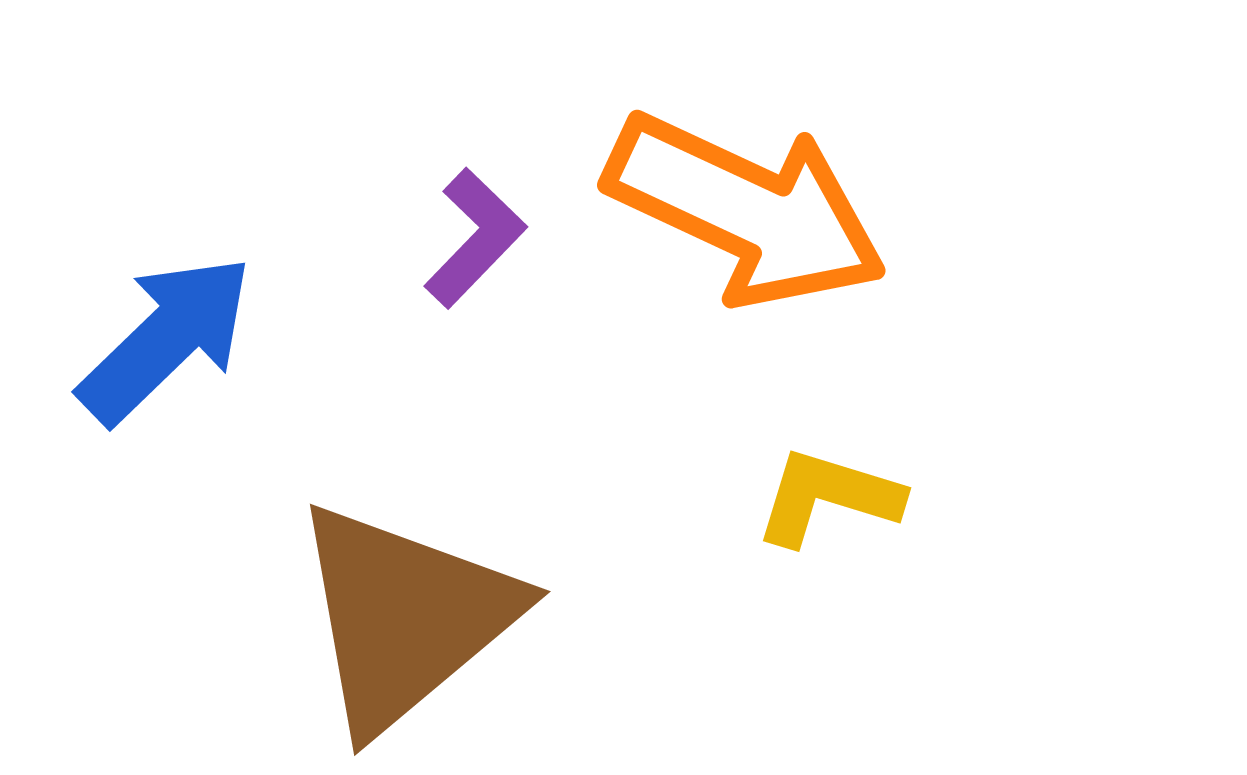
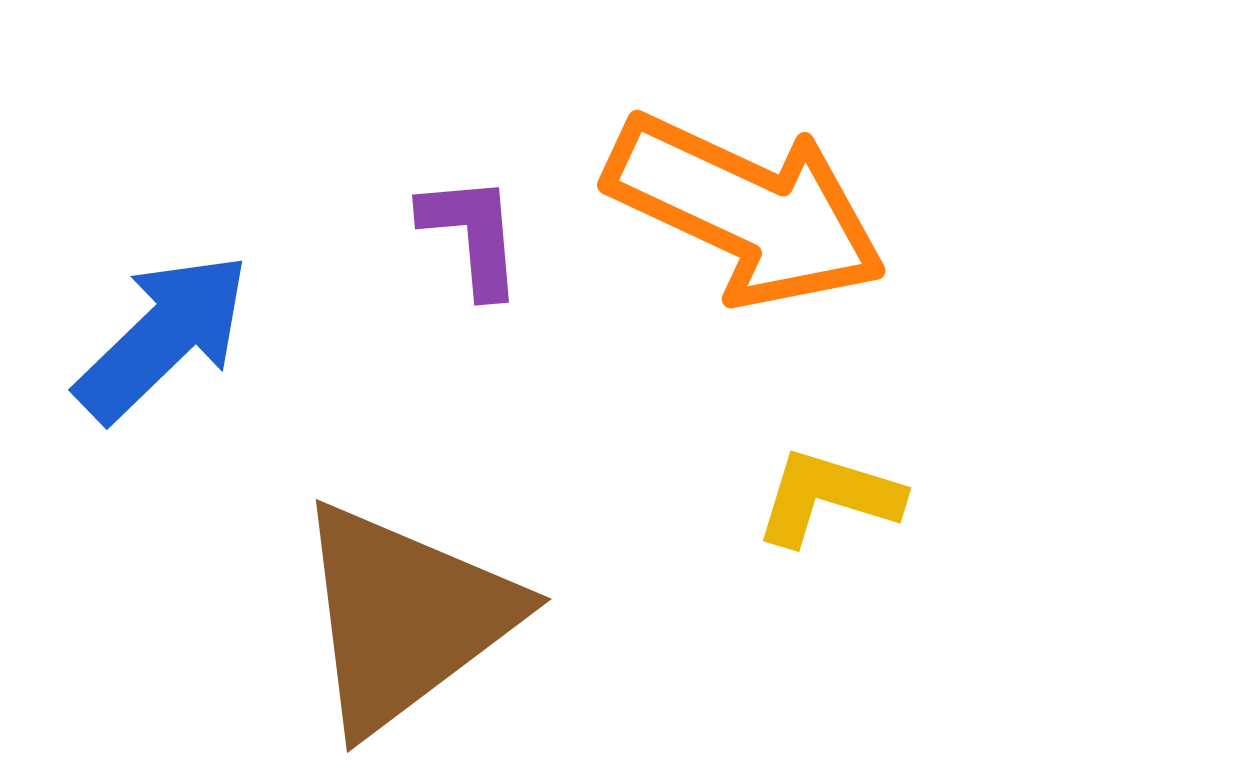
purple L-shape: moved 3 px left, 3 px up; rotated 49 degrees counterclockwise
blue arrow: moved 3 px left, 2 px up
brown triangle: rotated 3 degrees clockwise
